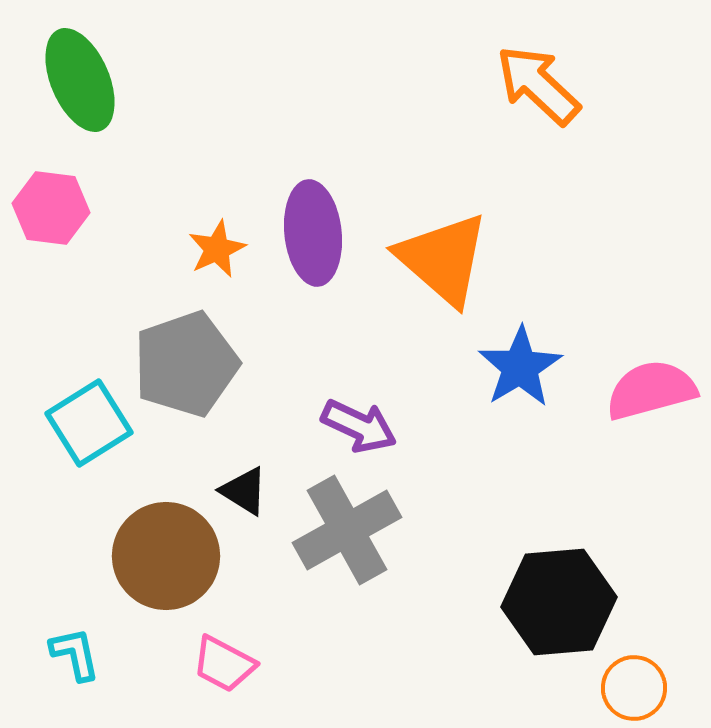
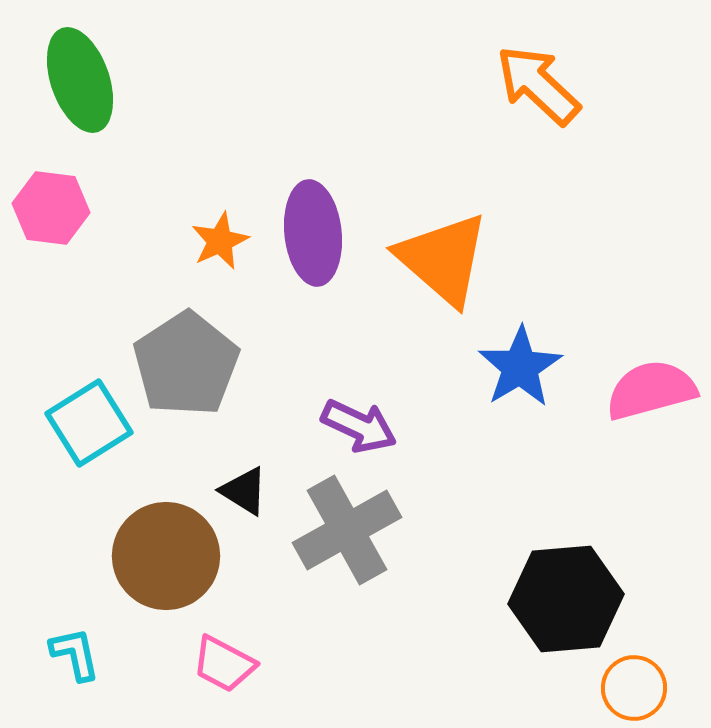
green ellipse: rotated 4 degrees clockwise
orange star: moved 3 px right, 8 px up
gray pentagon: rotated 14 degrees counterclockwise
black hexagon: moved 7 px right, 3 px up
